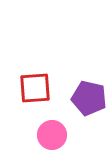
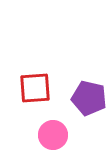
pink circle: moved 1 px right
